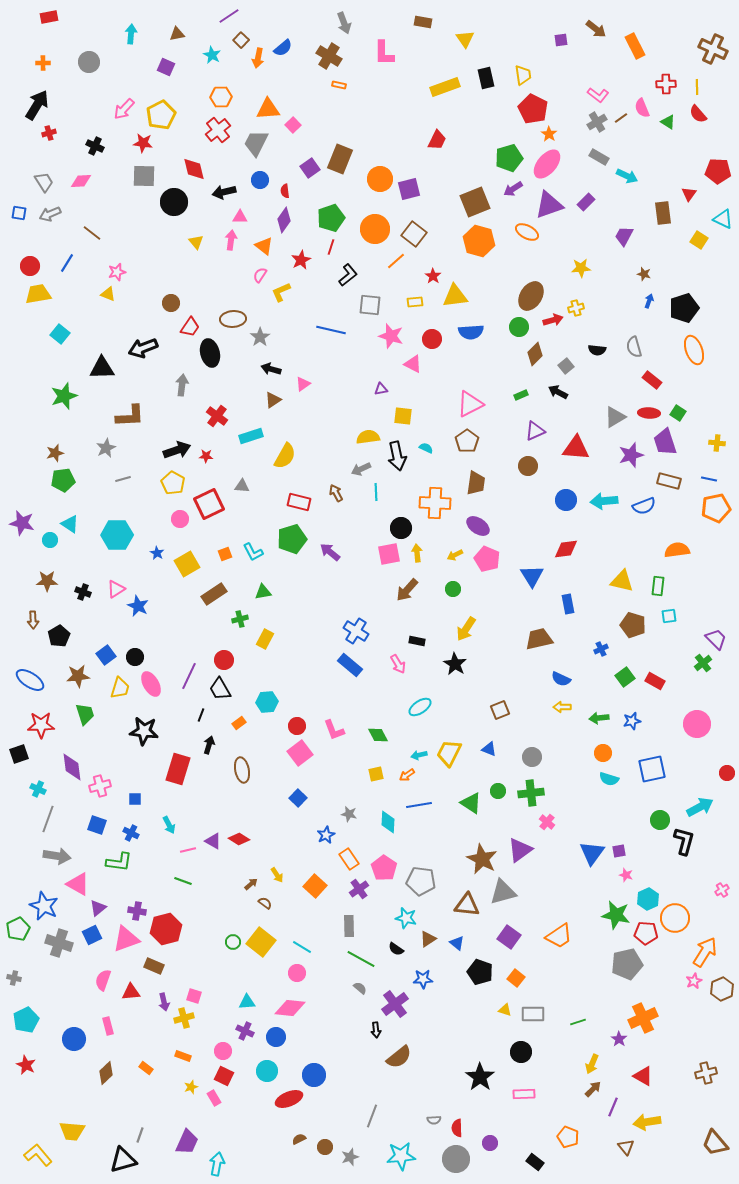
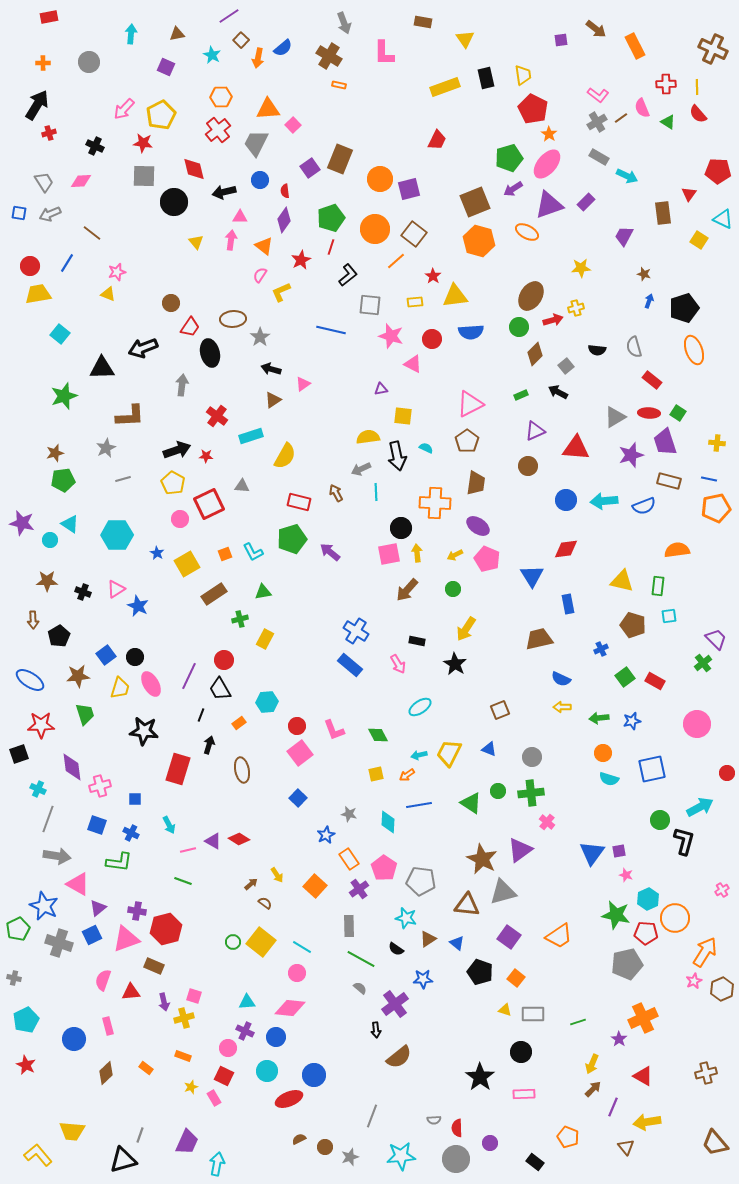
pink circle at (223, 1051): moved 5 px right, 3 px up
